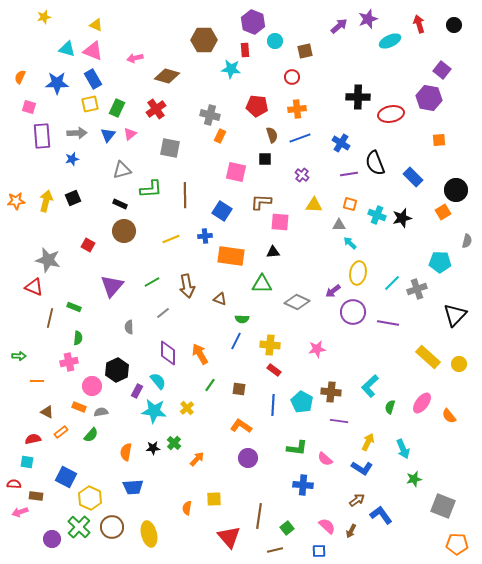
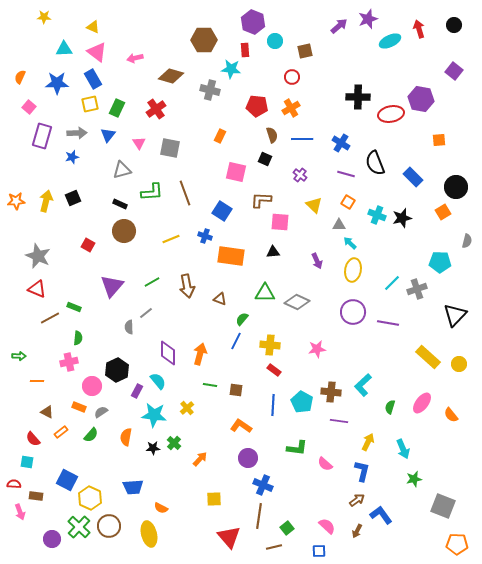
yellow star at (44, 17): rotated 16 degrees clockwise
red arrow at (419, 24): moved 5 px down
yellow triangle at (96, 25): moved 3 px left, 2 px down
cyan triangle at (67, 49): moved 3 px left; rotated 18 degrees counterclockwise
pink triangle at (93, 51): moved 4 px right, 1 px down; rotated 15 degrees clockwise
purple square at (442, 70): moved 12 px right, 1 px down
brown diamond at (167, 76): moved 4 px right
purple hexagon at (429, 98): moved 8 px left, 1 px down
pink square at (29, 107): rotated 24 degrees clockwise
orange cross at (297, 109): moved 6 px left, 1 px up; rotated 24 degrees counterclockwise
gray cross at (210, 115): moved 25 px up
pink triangle at (130, 134): moved 9 px right, 9 px down; rotated 24 degrees counterclockwise
purple rectangle at (42, 136): rotated 20 degrees clockwise
blue line at (300, 138): moved 2 px right, 1 px down; rotated 20 degrees clockwise
blue star at (72, 159): moved 2 px up
black square at (265, 159): rotated 24 degrees clockwise
purple line at (349, 174): moved 3 px left; rotated 24 degrees clockwise
purple cross at (302, 175): moved 2 px left
green L-shape at (151, 189): moved 1 px right, 3 px down
black circle at (456, 190): moved 3 px up
brown line at (185, 195): moved 2 px up; rotated 20 degrees counterclockwise
brown L-shape at (261, 202): moved 2 px up
orange square at (350, 204): moved 2 px left, 2 px up; rotated 16 degrees clockwise
yellow triangle at (314, 205): rotated 42 degrees clockwise
blue cross at (205, 236): rotated 24 degrees clockwise
gray star at (48, 260): moved 10 px left, 4 px up; rotated 10 degrees clockwise
yellow ellipse at (358, 273): moved 5 px left, 3 px up
green triangle at (262, 284): moved 3 px right, 9 px down
red triangle at (34, 287): moved 3 px right, 2 px down
purple arrow at (333, 291): moved 16 px left, 30 px up; rotated 77 degrees counterclockwise
gray line at (163, 313): moved 17 px left
brown line at (50, 318): rotated 48 degrees clockwise
green semicircle at (242, 319): rotated 128 degrees clockwise
orange arrow at (200, 354): rotated 45 degrees clockwise
green line at (210, 385): rotated 64 degrees clockwise
cyan L-shape at (370, 386): moved 7 px left, 1 px up
brown square at (239, 389): moved 3 px left, 1 px down
cyan star at (154, 411): moved 4 px down
gray semicircle at (101, 412): rotated 24 degrees counterclockwise
orange semicircle at (449, 416): moved 2 px right, 1 px up
red semicircle at (33, 439): rotated 119 degrees counterclockwise
orange semicircle at (126, 452): moved 15 px up
orange arrow at (197, 459): moved 3 px right
pink semicircle at (325, 459): moved 5 px down
blue L-shape at (362, 468): moved 3 px down; rotated 110 degrees counterclockwise
blue square at (66, 477): moved 1 px right, 3 px down
blue cross at (303, 485): moved 40 px left; rotated 18 degrees clockwise
orange semicircle at (187, 508): moved 26 px left; rotated 72 degrees counterclockwise
pink arrow at (20, 512): rotated 91 degrees counterclockwise
brown circle at (112, 527): moved 3 px left, 1 px up
brown arrow at (351, 531): moved 6 px right
brown line at (275, 550): moved 1 px left, 3 px up
